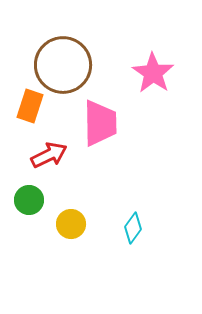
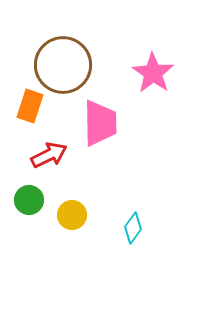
yellow circle: moved 1 px right, 9 px up
